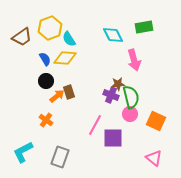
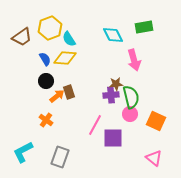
brown star: moved 2 px left
purple cross: rotated 28 degrees counterclockwise
